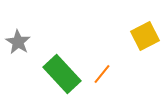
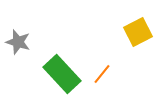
yellow square: moved 7 px left, 4 px up
gray star: rotated 15 degrees counterclockwise
